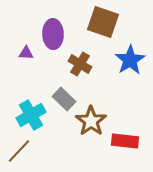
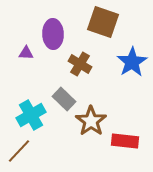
blue star: moved 2 px right, 2 px down
